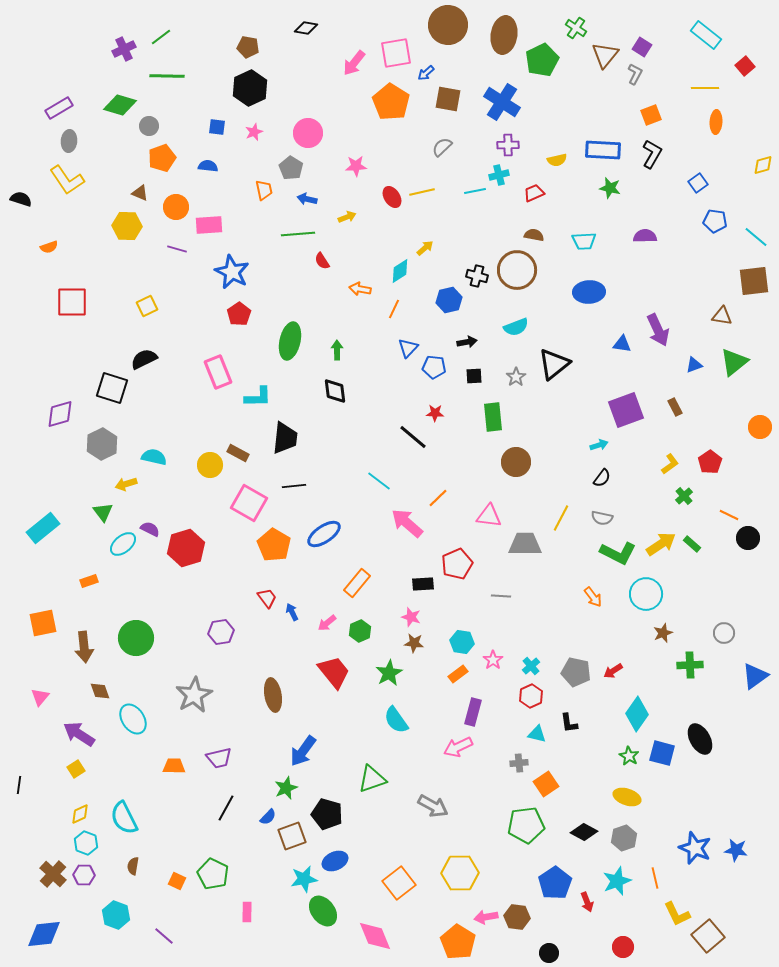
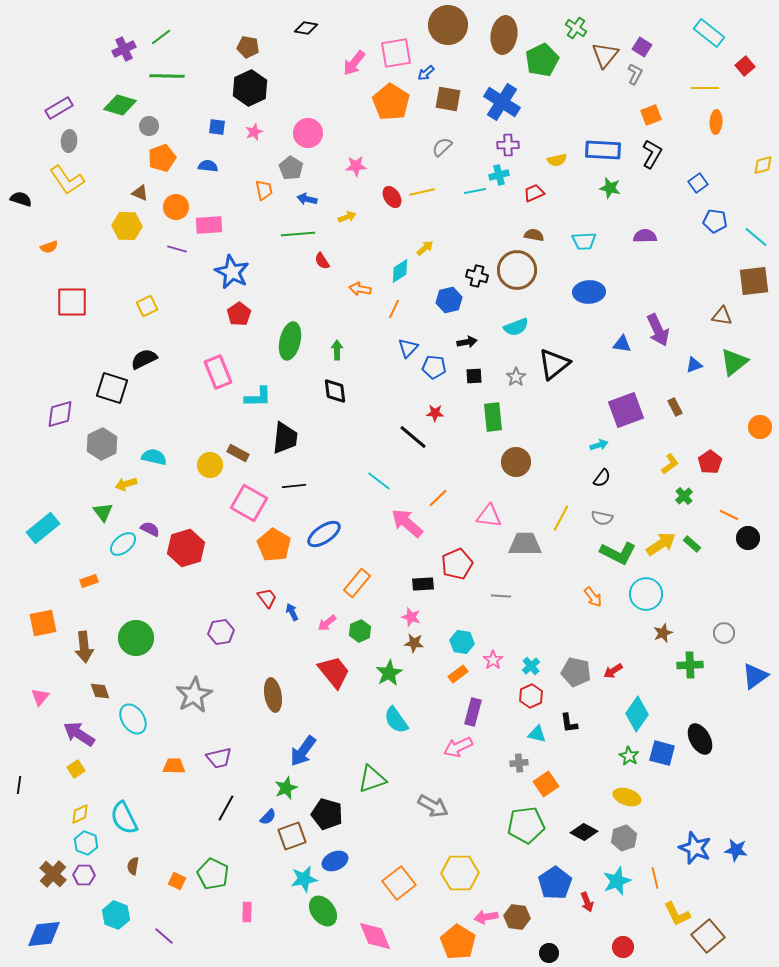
cyan rectangle at (706, 35): moved 3 px right, 2 px up
